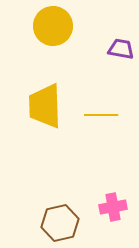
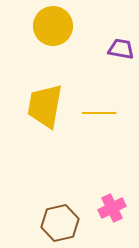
yellow trapezoid: rotated 12 degrees clockwise
yellow line: moved 2 px left, 2 px up
pink cross: moved 1 px left, 1 px down; rotated 16 degrees counterclockwise
